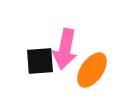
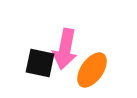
black square: moved 2 px down; rotated 16 degrees clockwise
